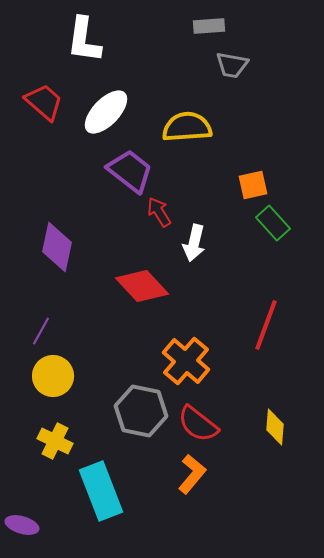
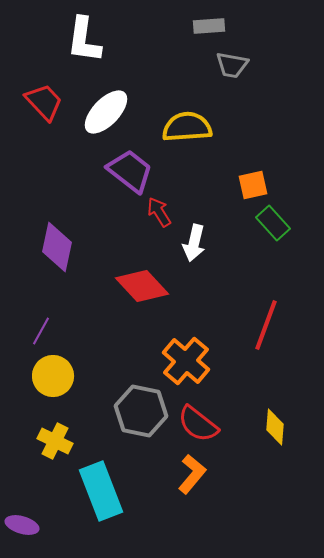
red trapezoid: rotated 6 degrees clockwise
